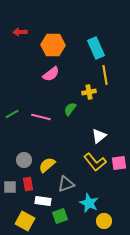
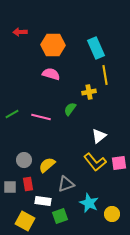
pink semicircle: rotated 126 degrees counterclockwise
yellow circle: moved 8 px right, 7 px up
